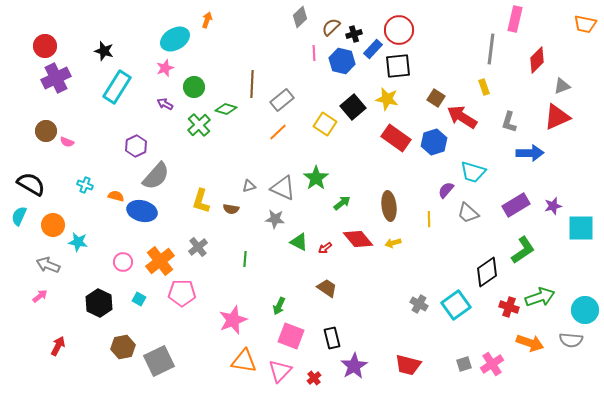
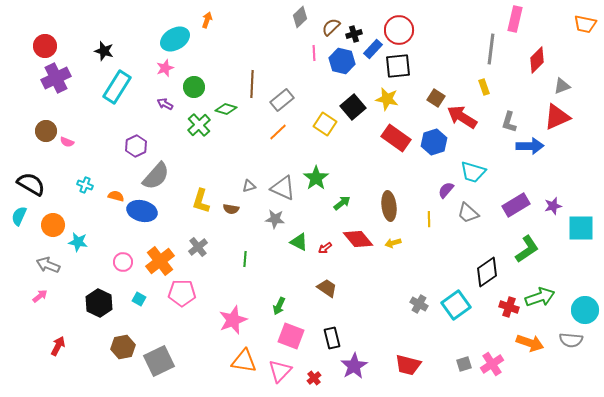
blue arrow at (530, 153): moved 7 px up
green L-shape at (523, 250): moved 4 px right, 1 px up
